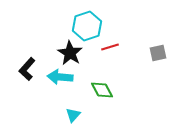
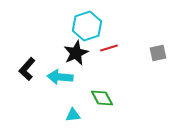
red line: moved 1 px left, 1 px down
black star: moved 6 px right; rotated 15 degrees clockwise
green diamond: moved 8 px down
cyan triangle: rotated 42 degrees clockwise
